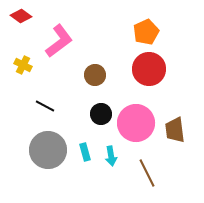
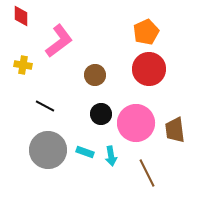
red diamond: rotated 55 degrees clockwise
yellow cross: rotated 18 degrees counterclockwise
cyan rectangle: rotated 54 degrees counterclockwise
